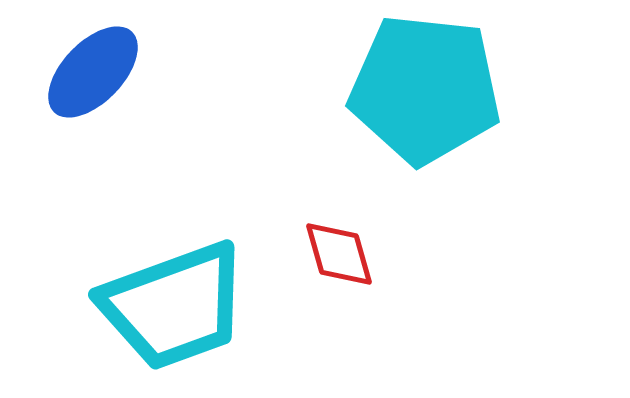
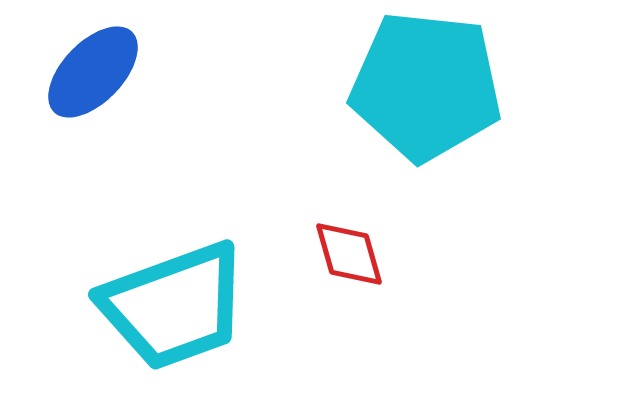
cyan pentagon: moved 1 px right, 3 px up
red diamond: moved 10 px right
